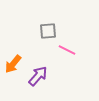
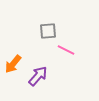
pink line: moved 1 px left
